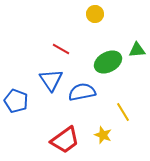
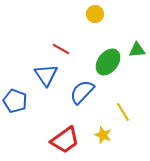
green ellipse: rotated 24 degrees counterclockwise
blue triangle: moved 5 px left, 5 px up
blue semicircle: rotated 36 degrees counterclockwise
blue pentagon: moved 1 px left
